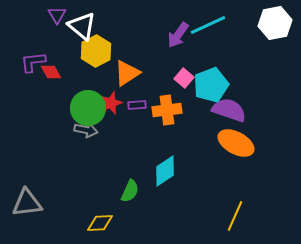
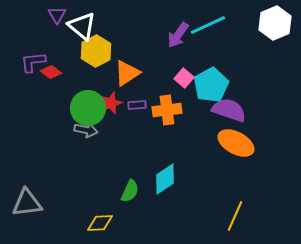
white hexagon: rotated 12 degrees counterclockwise
red diamond: rotated 25 degrees counterclockwise
cyan pentagon: rotated 8 degrees counterclockwise
cyan diamond: moved 8 px down
